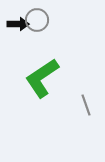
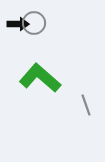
gray circle: moved 3 px left, 3 px down
green L-shape: moved 2 px left; rotated 75 degrees clockwise
